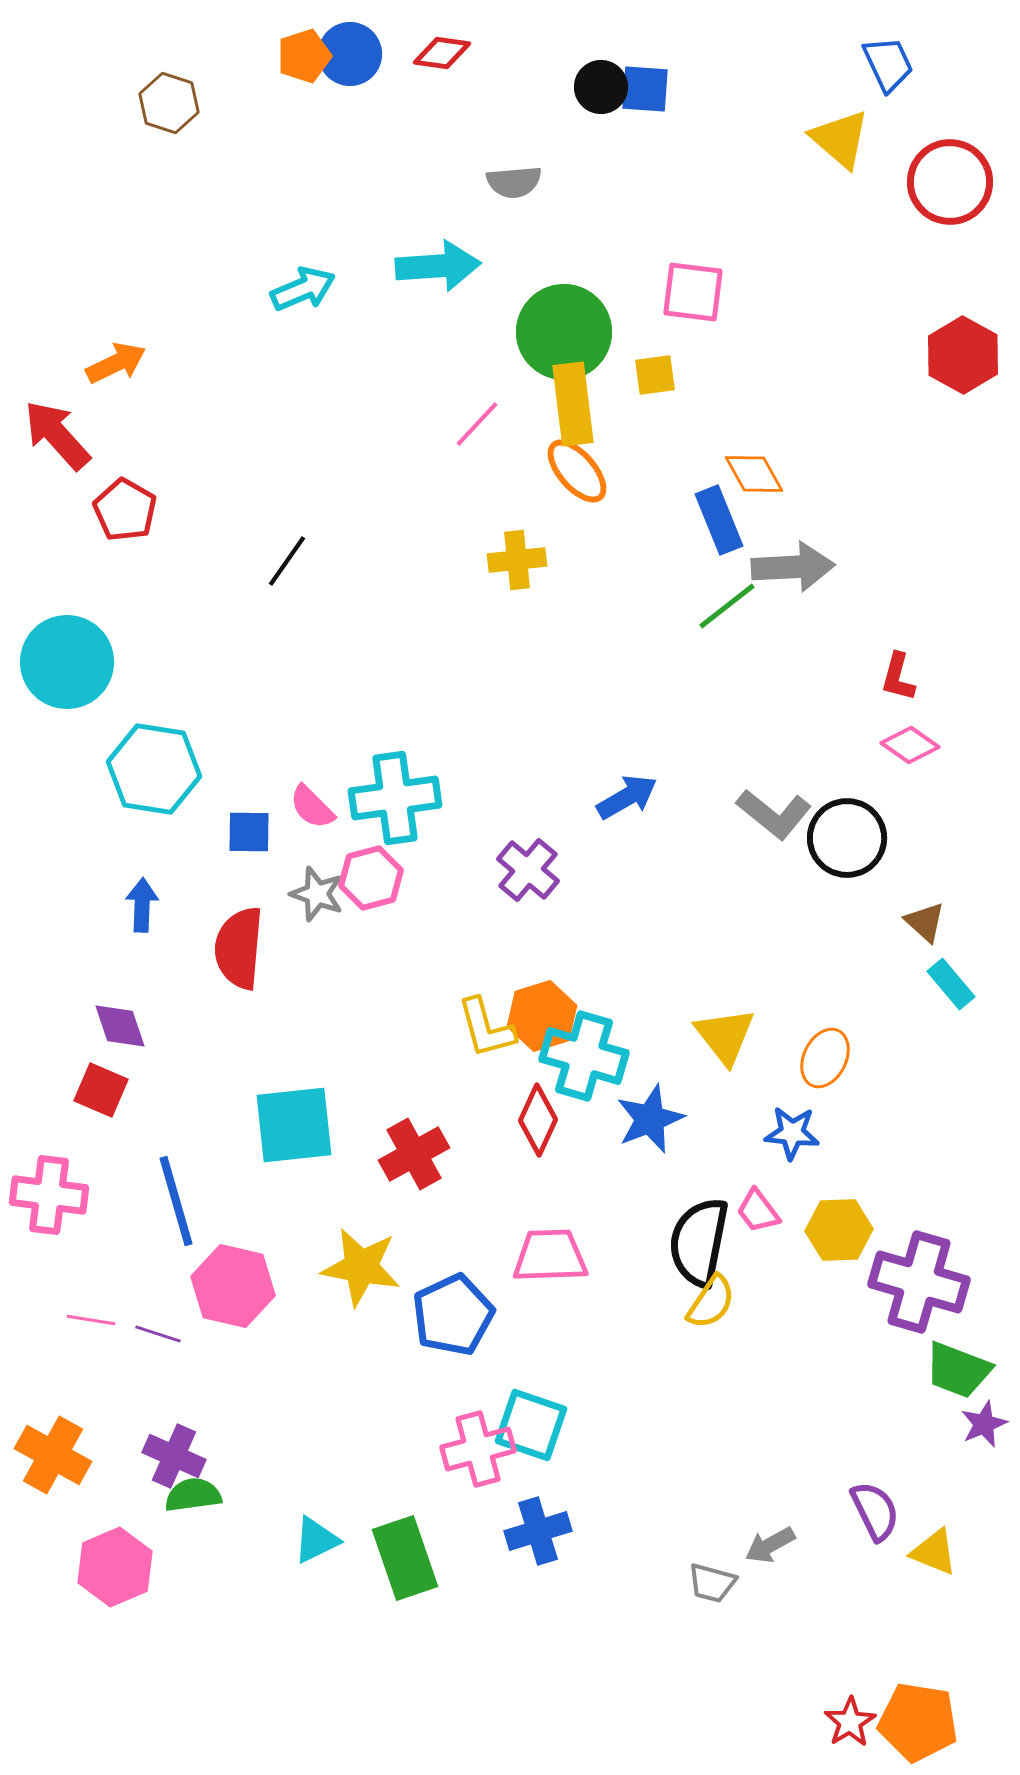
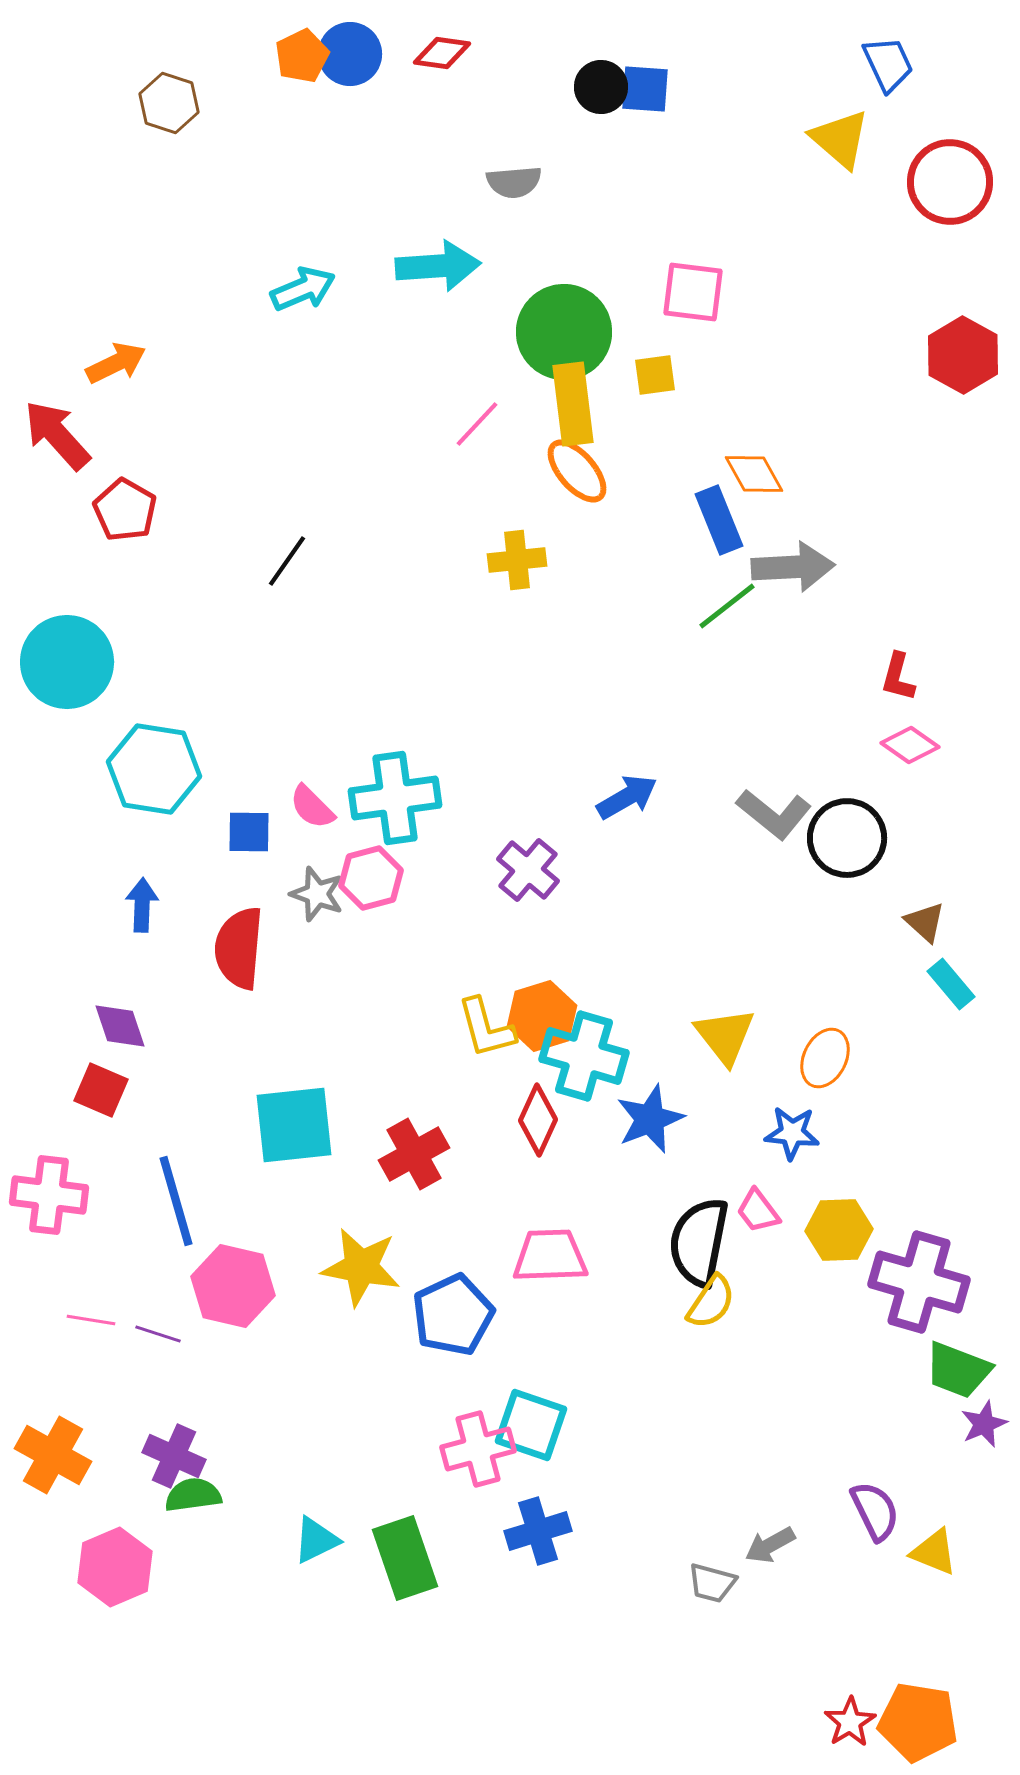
orange pentagon at (304, 56): moved 2 px left; rotated 8 degrees counterclockwise
